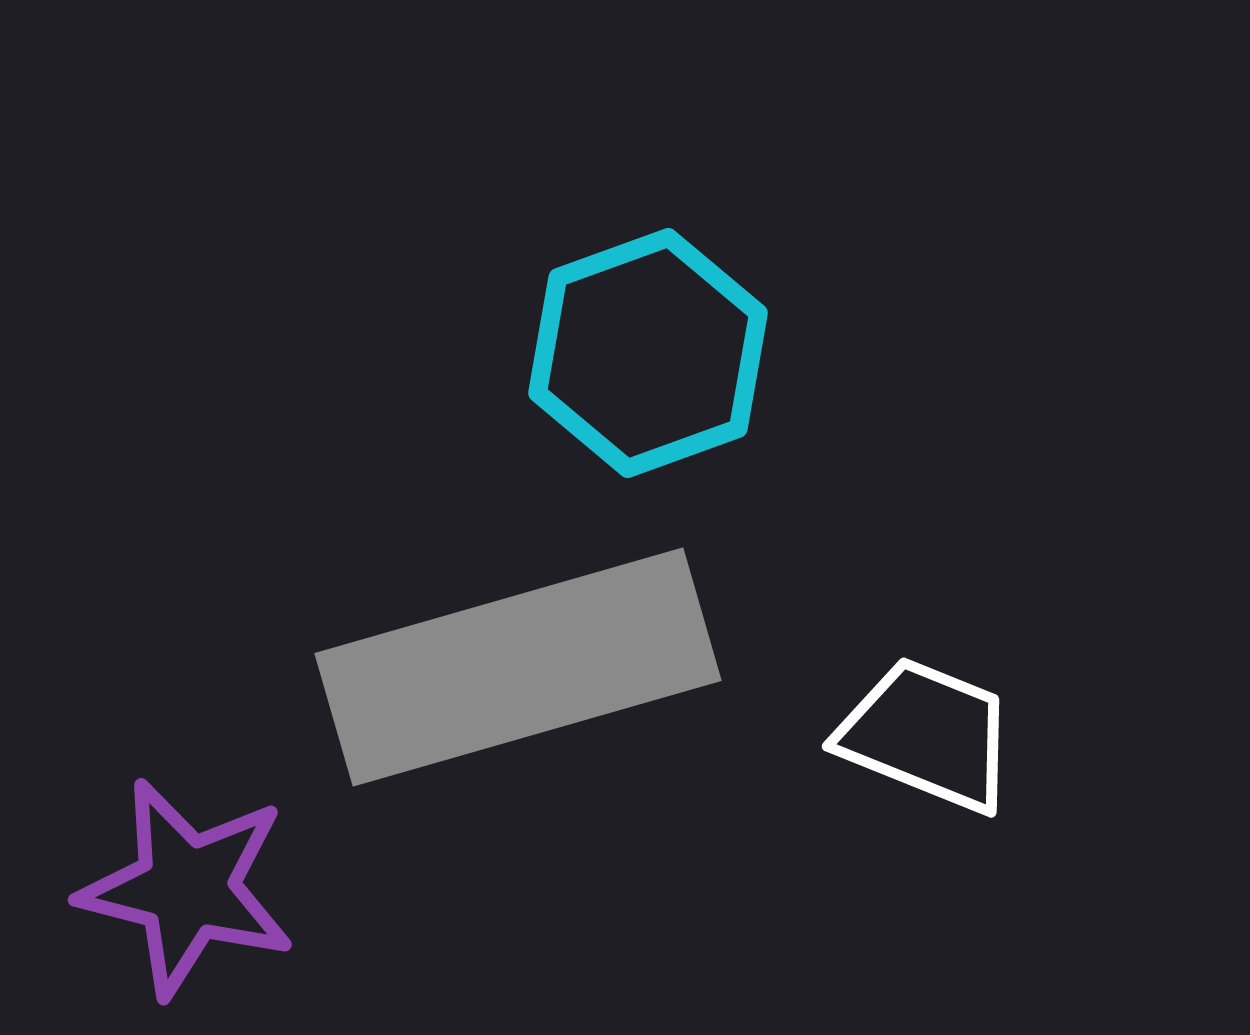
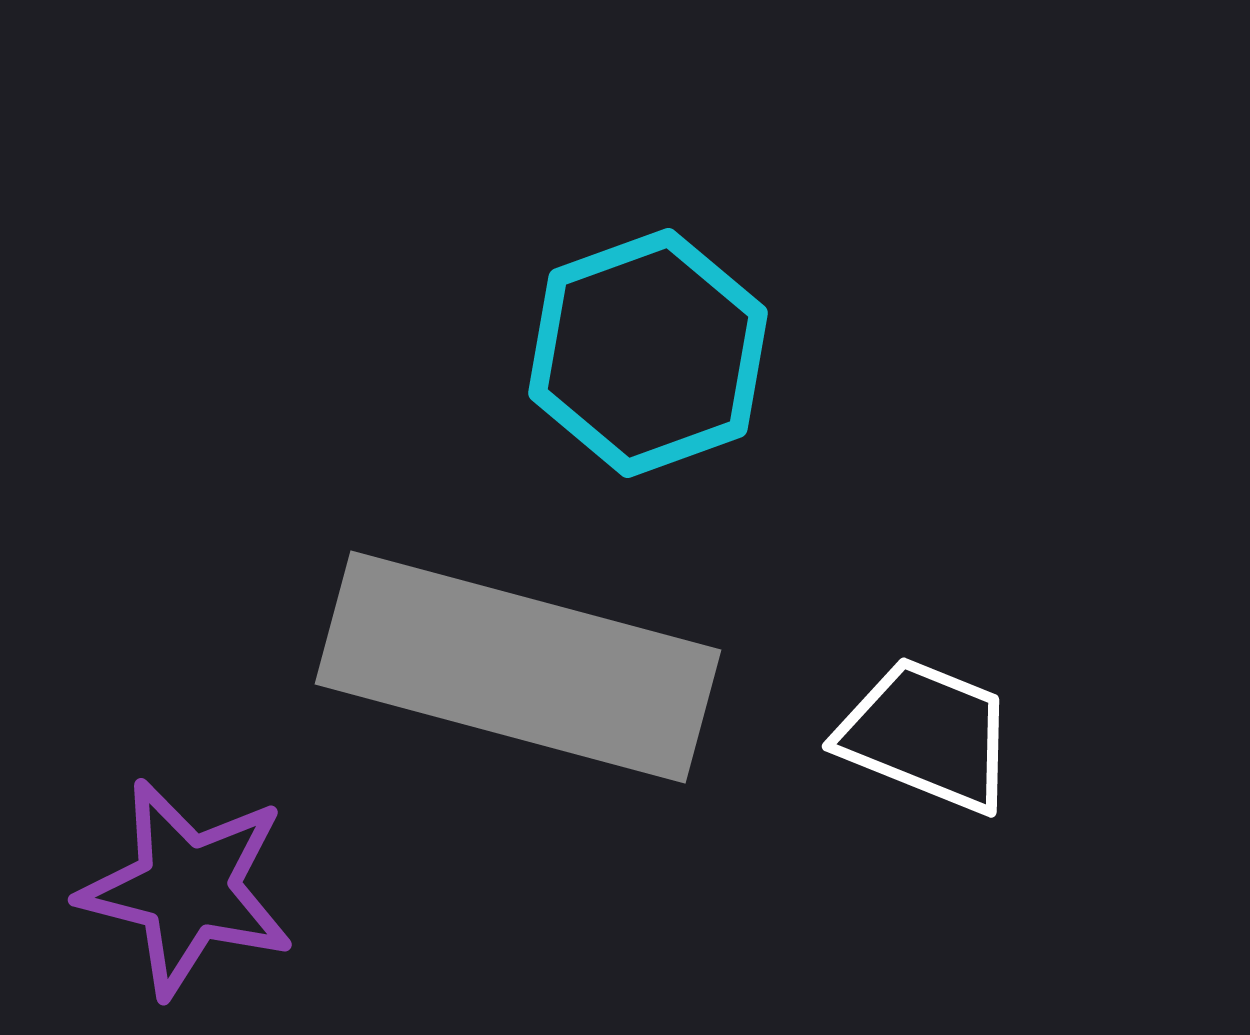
gray rectangle: rotated 31 degrees clockwise
